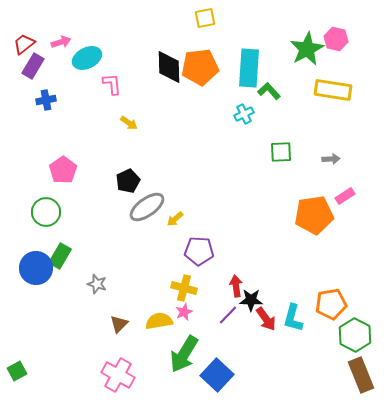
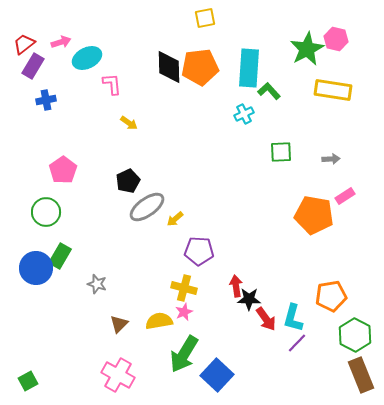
orange pentagon at (314, 215): rotated 18 degrees clockwise
black star at (251, 300): moved 2 px left, 1 px up
orange pentagon at (331, 304): moved 8 px up
purple line at (228, 315): moved 69 px right, 28 px down
green square at (17, 371): moved 11 px right, 10 px down
